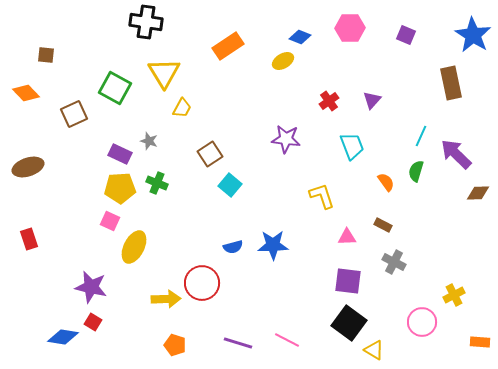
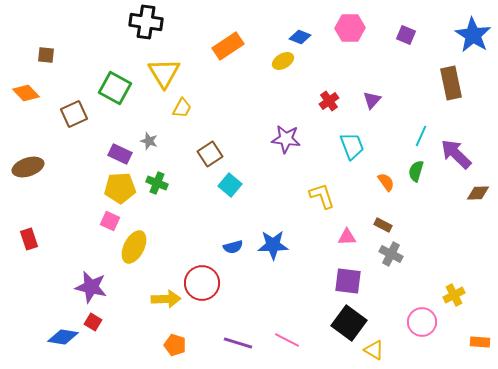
gray cross at (394, 262): moved 3 px left, 8 px up
